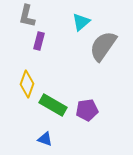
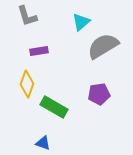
gray L-shape: rotated 30 degrees counterclockwise
purple rectangle: moved 10 px down; rotated 66 degrees clockwise
gray semicircle: rotated 24 degrees clockwise
green rectangle: moved 1 px right, 2 px down
purple pentagon: moved 12 px right, 16 px up
blue triangle: moved 2 px left, 4 px down
